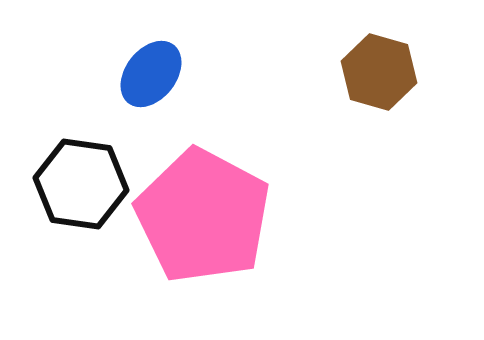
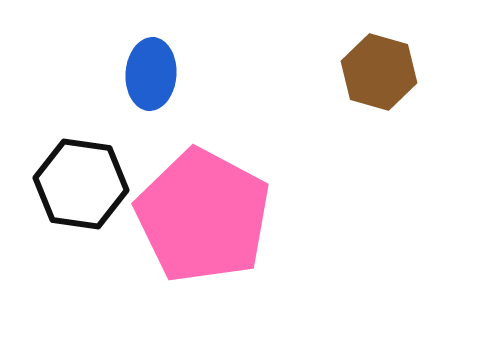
blue ellipse: rotated 34 degrees counterclockwise
